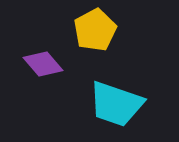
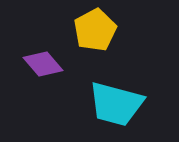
cyan trapezoid: rotated 4 degrees counterclockwise
